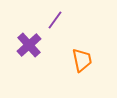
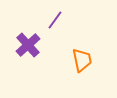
purple cross: moved 1 px left
